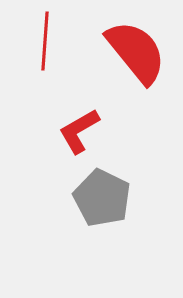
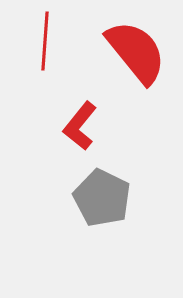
red L-shape: moved 1 px right, 5 px up; rotated 21 degrees counterclockwise
